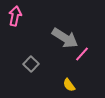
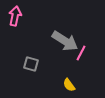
gray arrow: moved 3 px down
pink line: moved 1 px left, 1 px up; rotated 14 degrees counterclockwise
gray square: rotated 28 degrees counterclockwise
